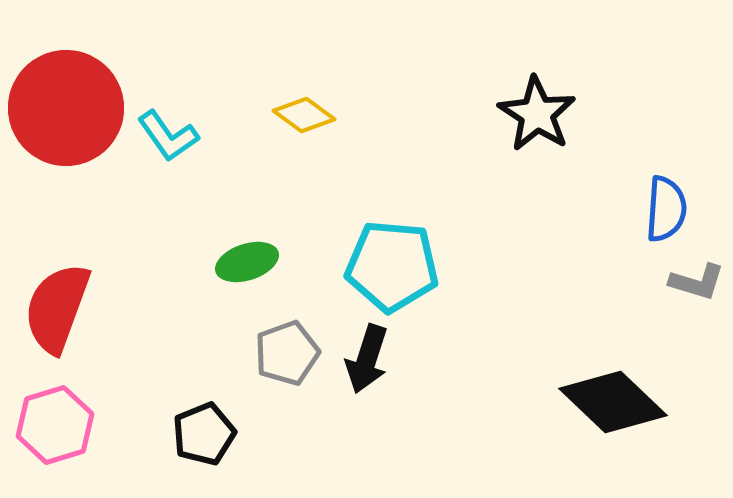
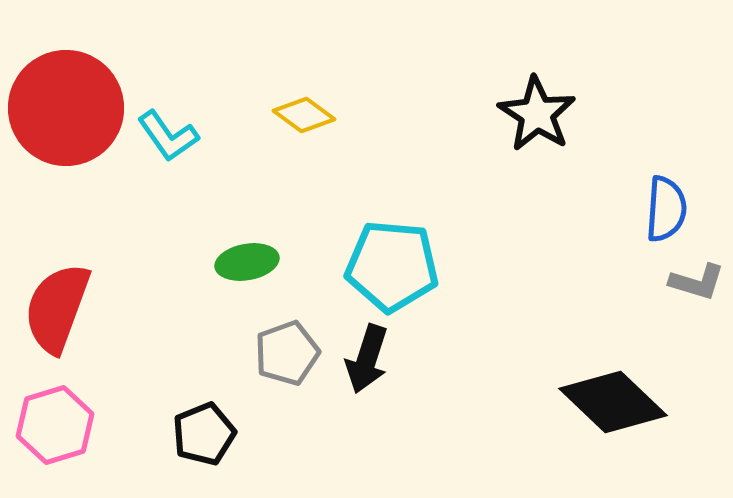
green ellipse: rotated 8 degrees clockwise
